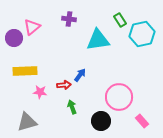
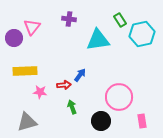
pink triangle: rotated 12 degrees counterclockwise
pink rectangle: rotated 32 degrees clockwise
